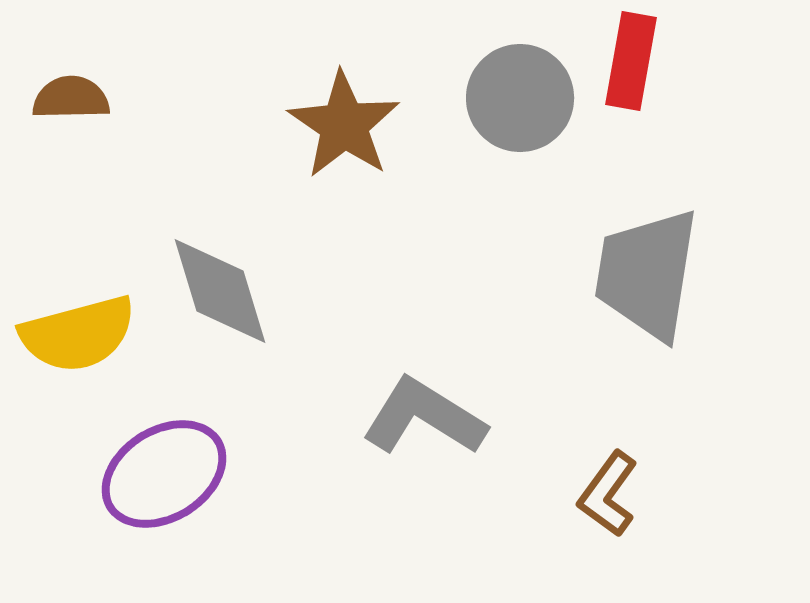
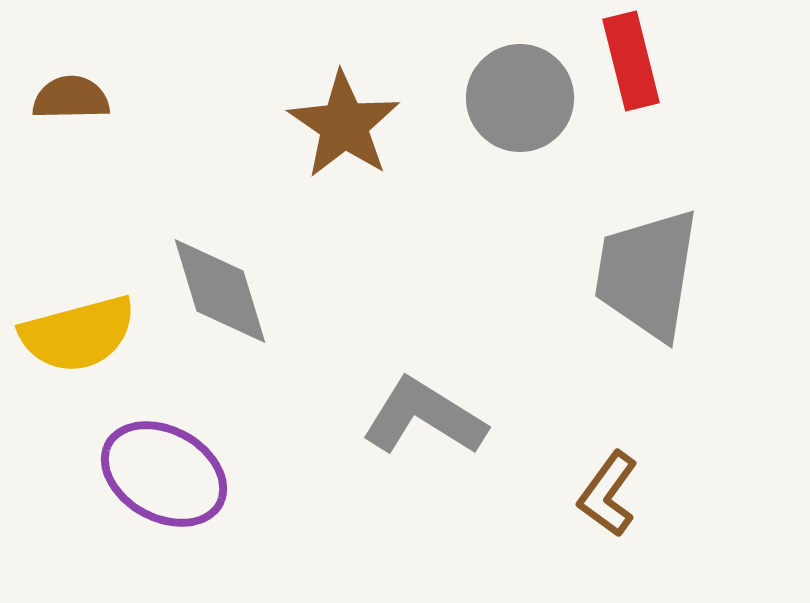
red rectangle: rotated 24 degrees counterclockwise
purple ellipse: rotated 61 degrees clockwise
